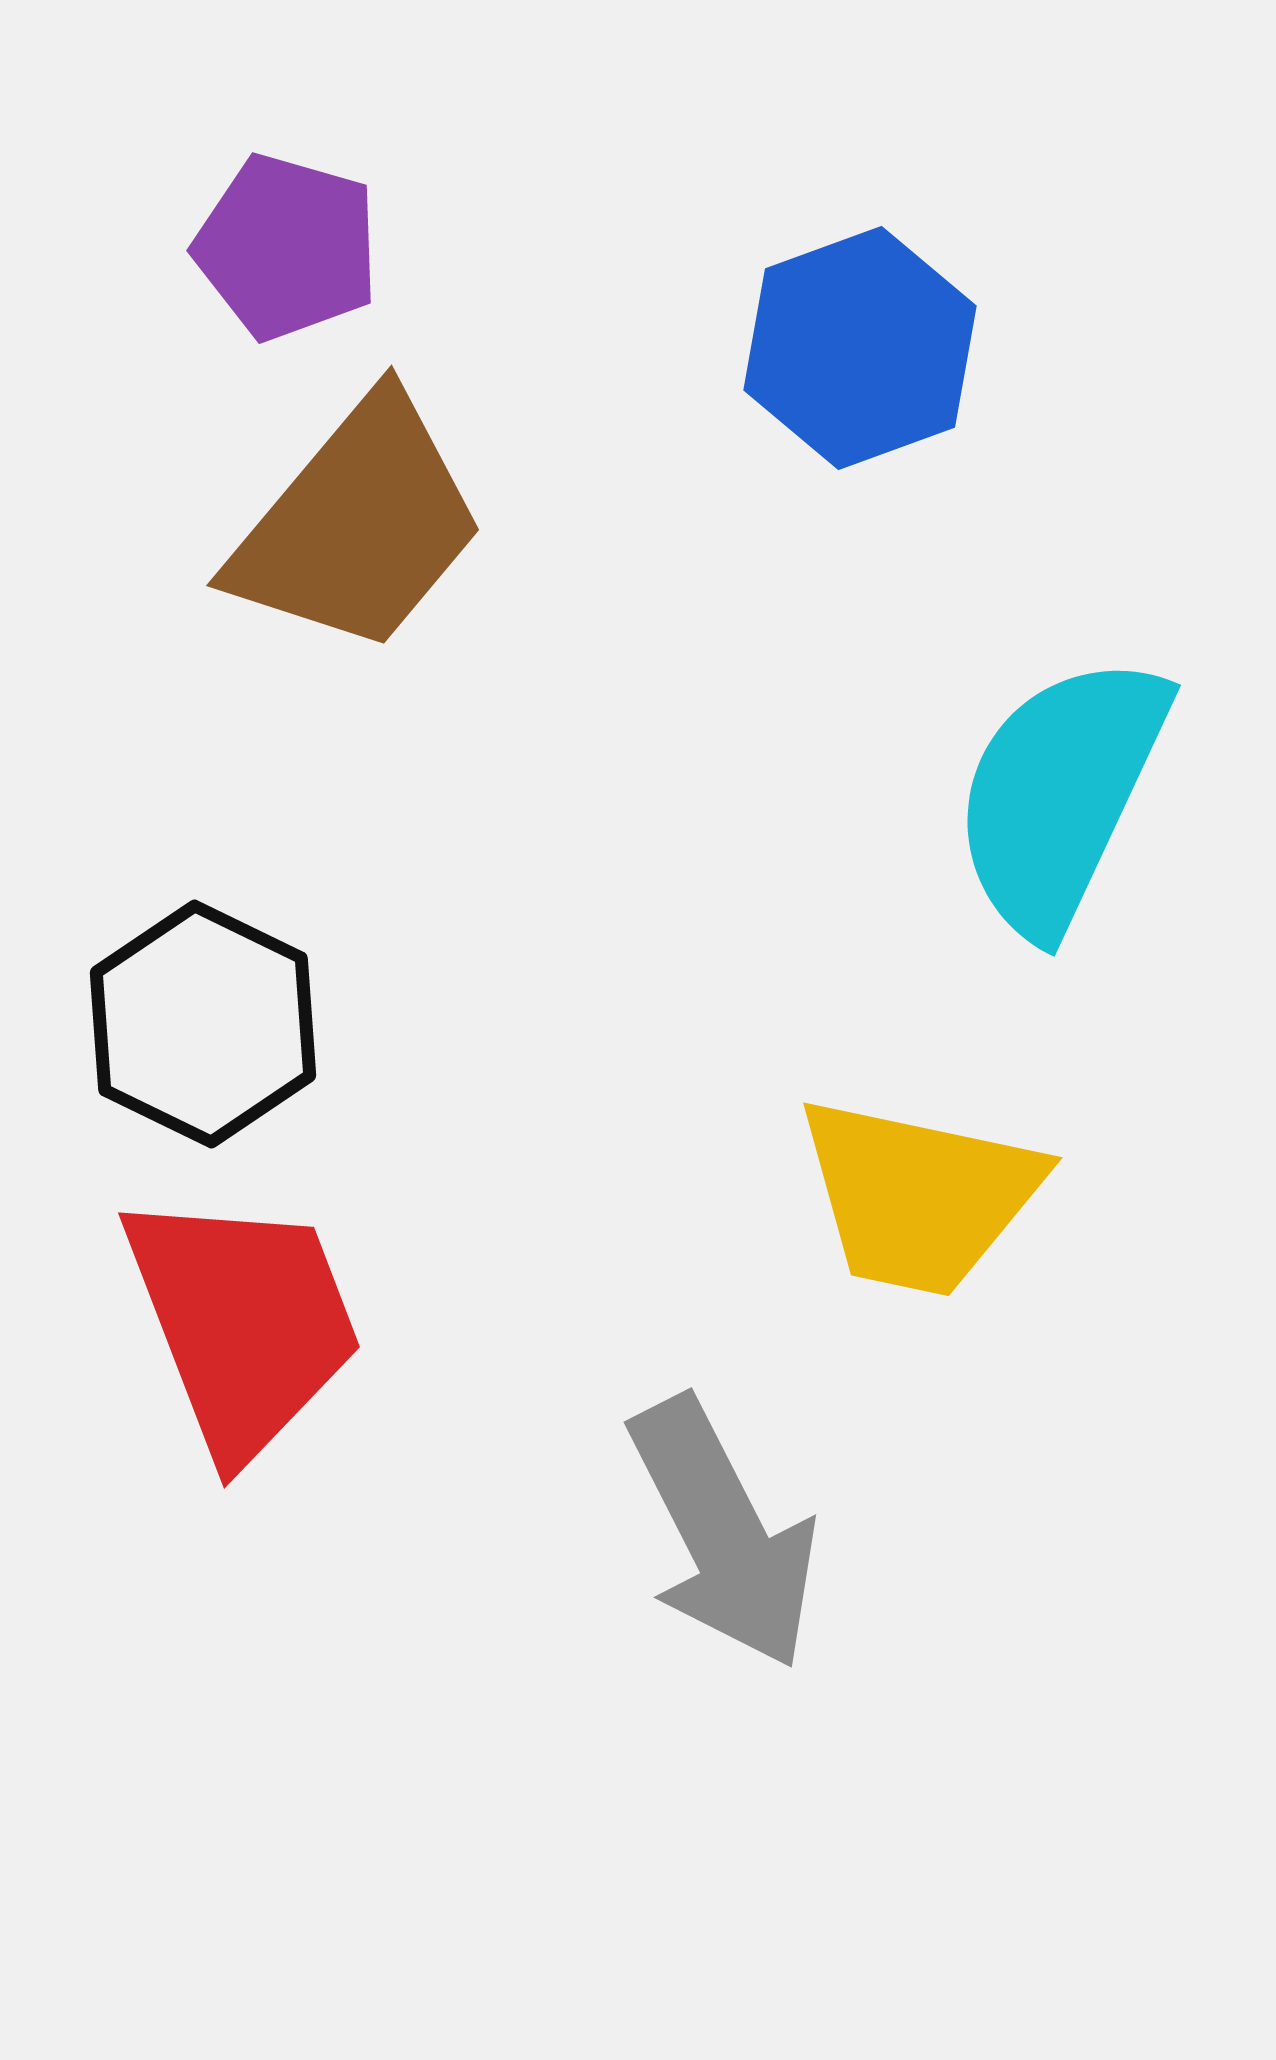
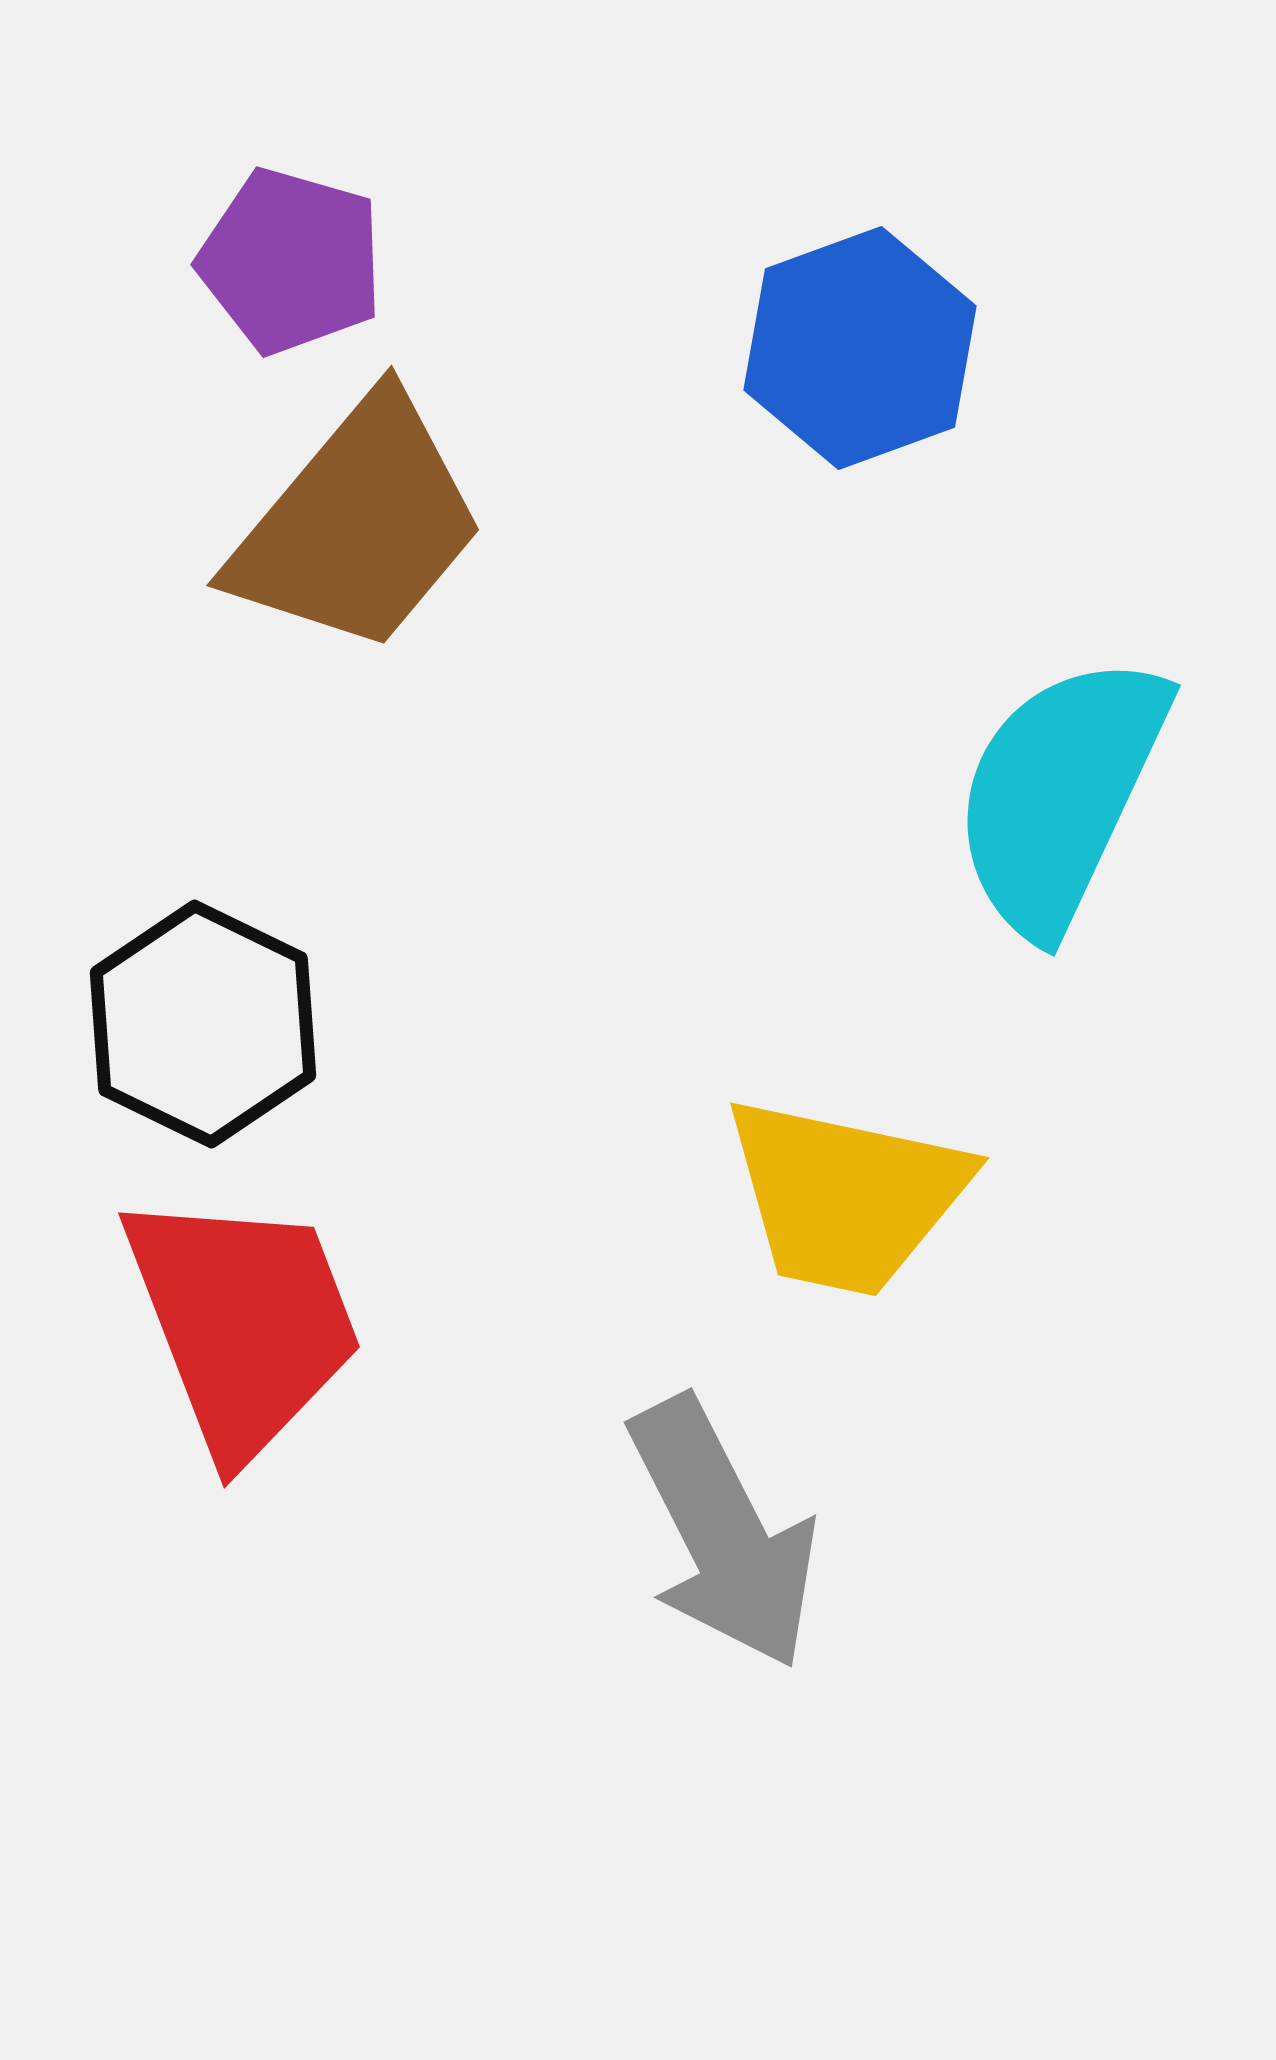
purple pentagon: moved 4 px right, 14 px down
yellow trapezoid: moved 73 px left
